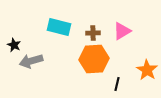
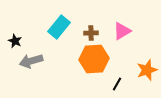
cyan rectangle: rotated 65 degrees counterclockwise
brown cross: moved 2 px left
black star: moved 1 px right, 4 px up
orange star: rotated 20 degrees clockwise
black line: rotated 16 degrees clockwise
